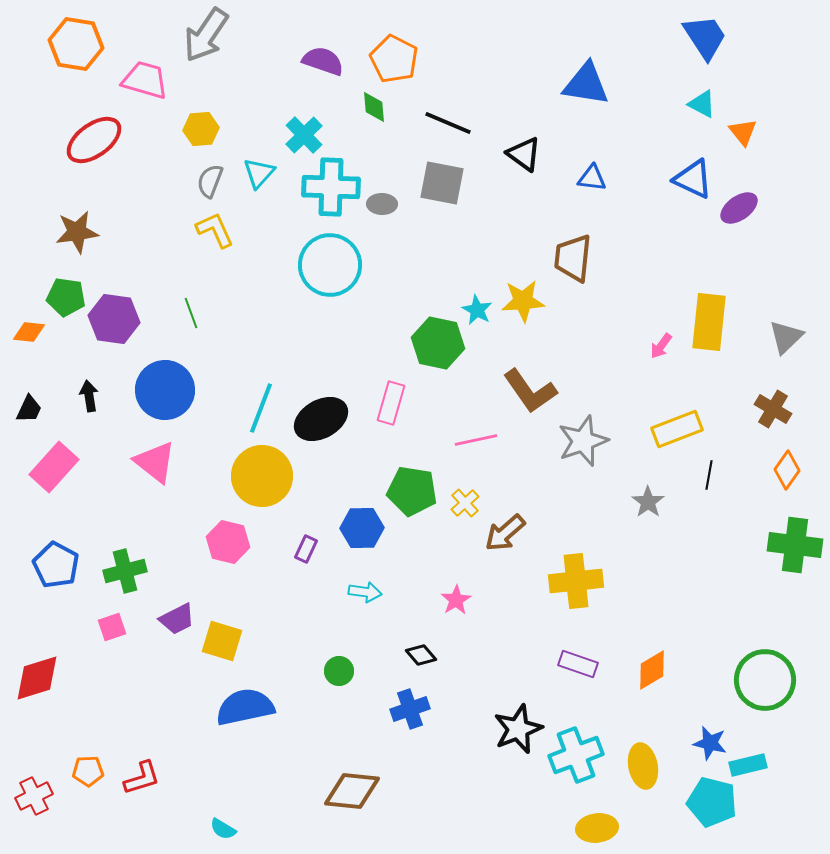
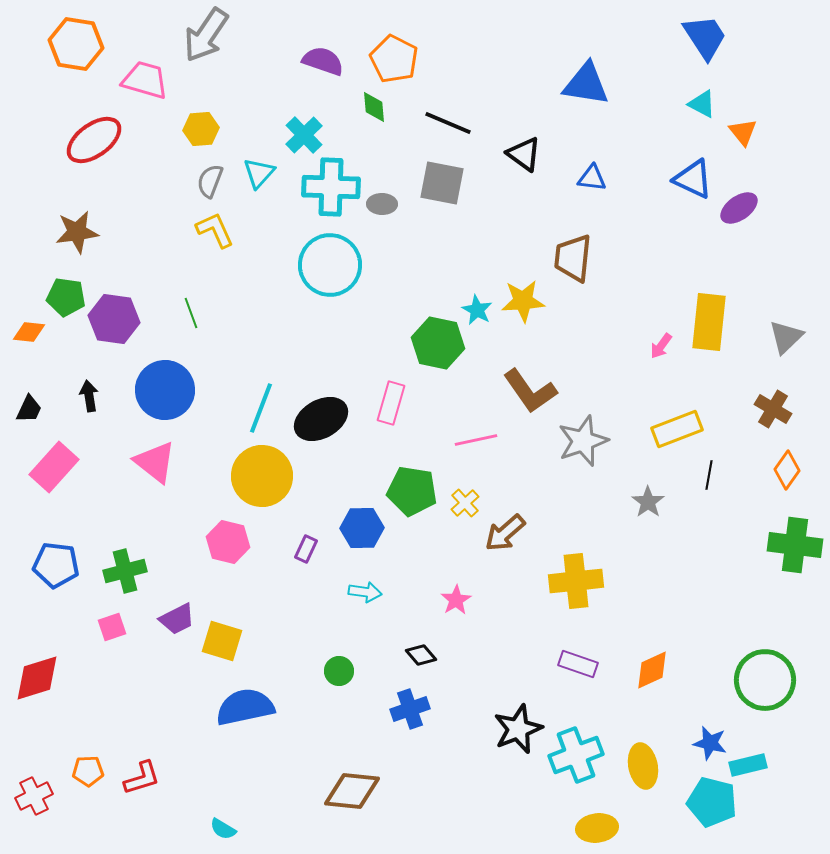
blue pentagon at (56, 565): rotated 21 degrees counterclockwise
orange diamond at (652, 670): rotated 6 degrees clockwise
